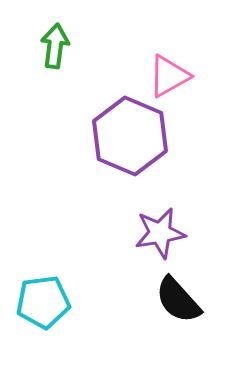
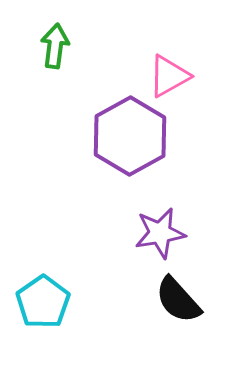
purple hexagon: rotated 8 degrees clockwise
cyan pentagon: rotated 28 degrees counterclockwise
